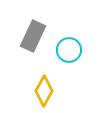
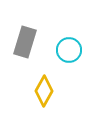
gray rectangle: moved 8 px left, 6 px down; rotated 8 degrees counterclockwise
